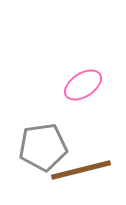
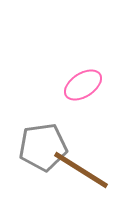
brown line: rotated 46 degrees clockwise
